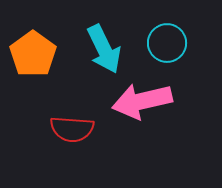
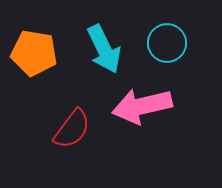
orange pentagon: moved 1 px right, 1 px up; rotated 27 degrees counterclockwise
pink arrow: moved 5 px down
red semicircle: rotated 57 degrees counterclockwise
